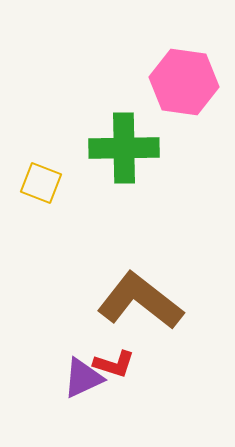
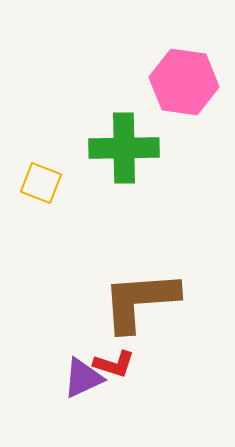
brown L-shape: rotated 42 degrees counterclockwise
